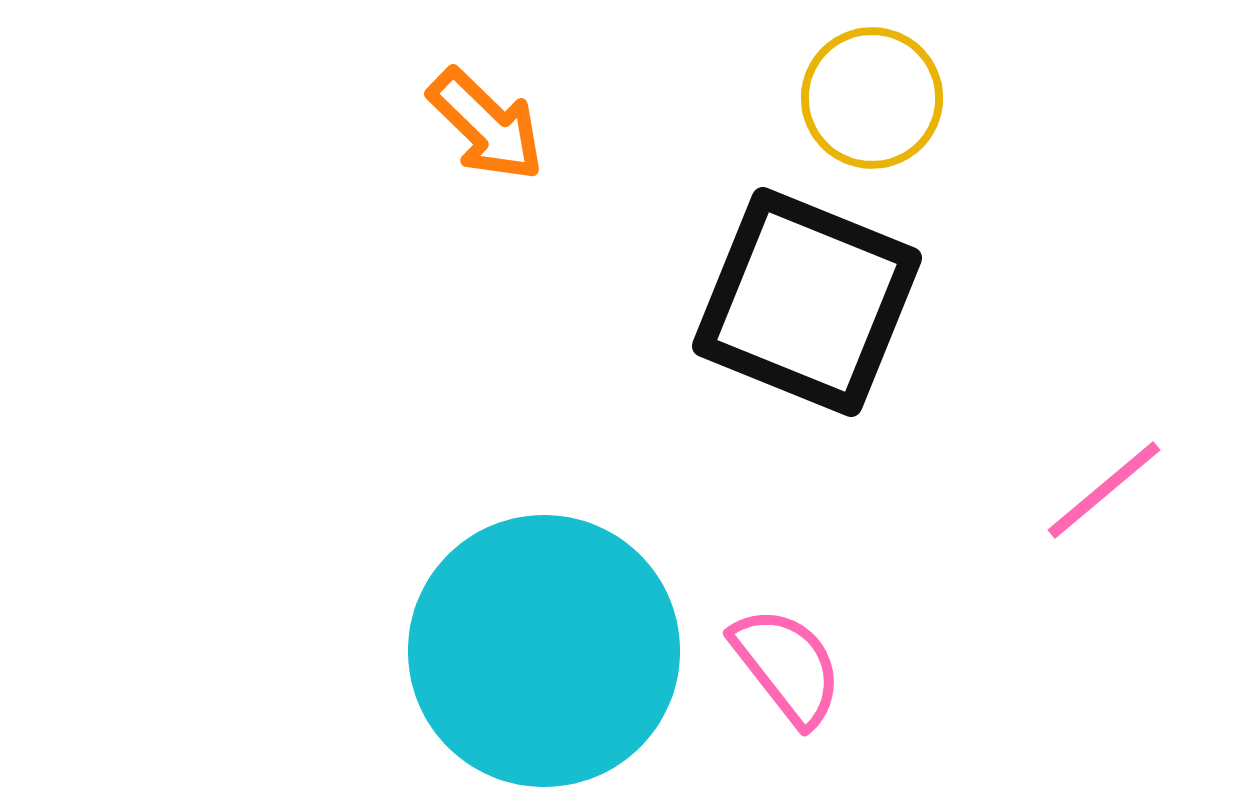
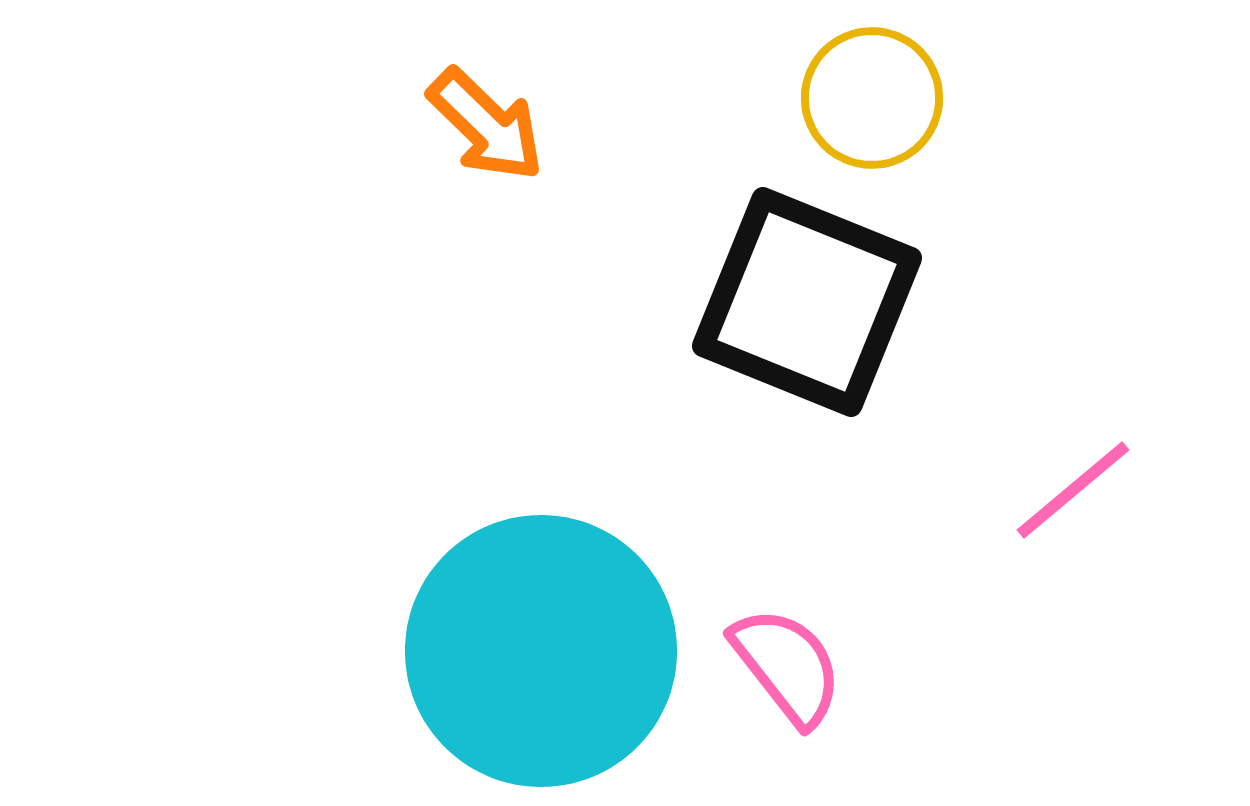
pink line: moved 31 px left
cyan circle: moved 3 px left
